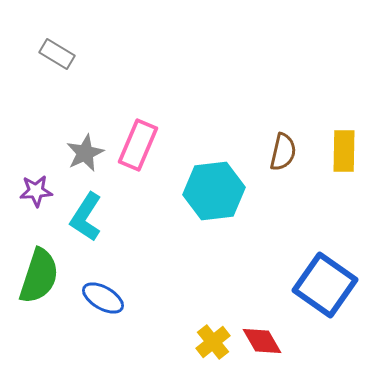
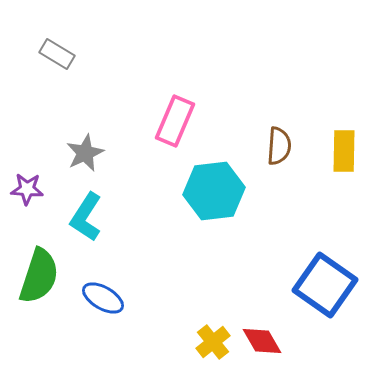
pink rectangle: moved 37 px right, 24 px up
brown semicircle: moved 4 px left, 6 px up; rotated 9 degrees counterclockwise
purple star: moved 9 px left, 2 px up; rotated 8 degrees clockwise
